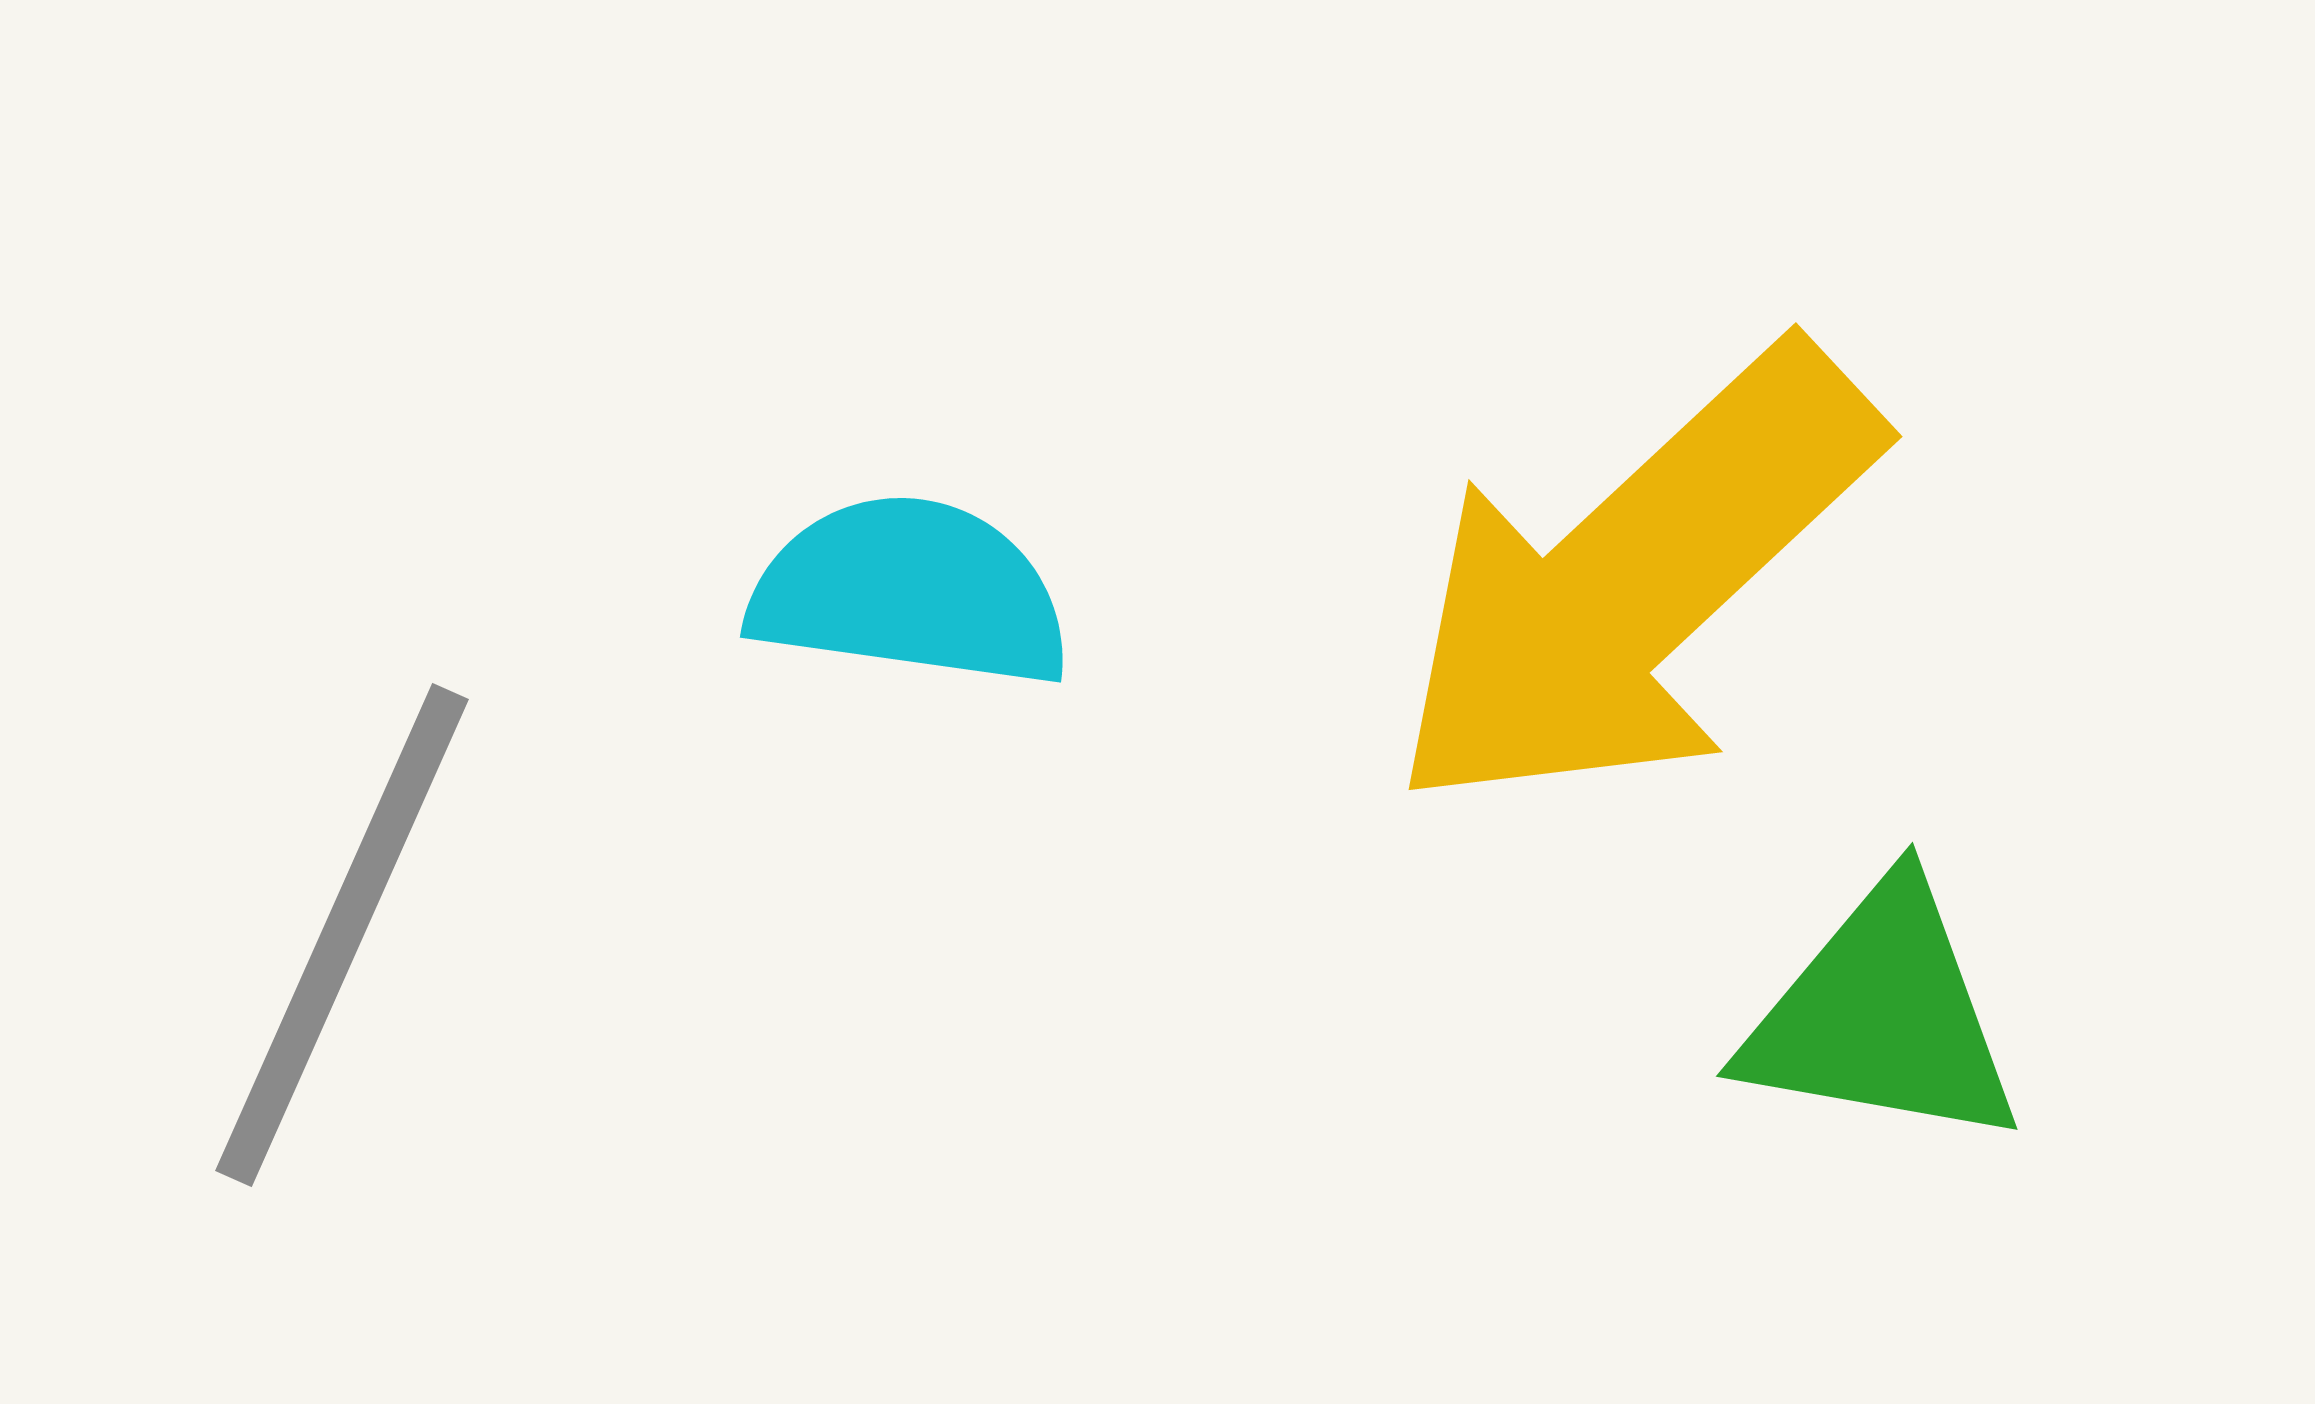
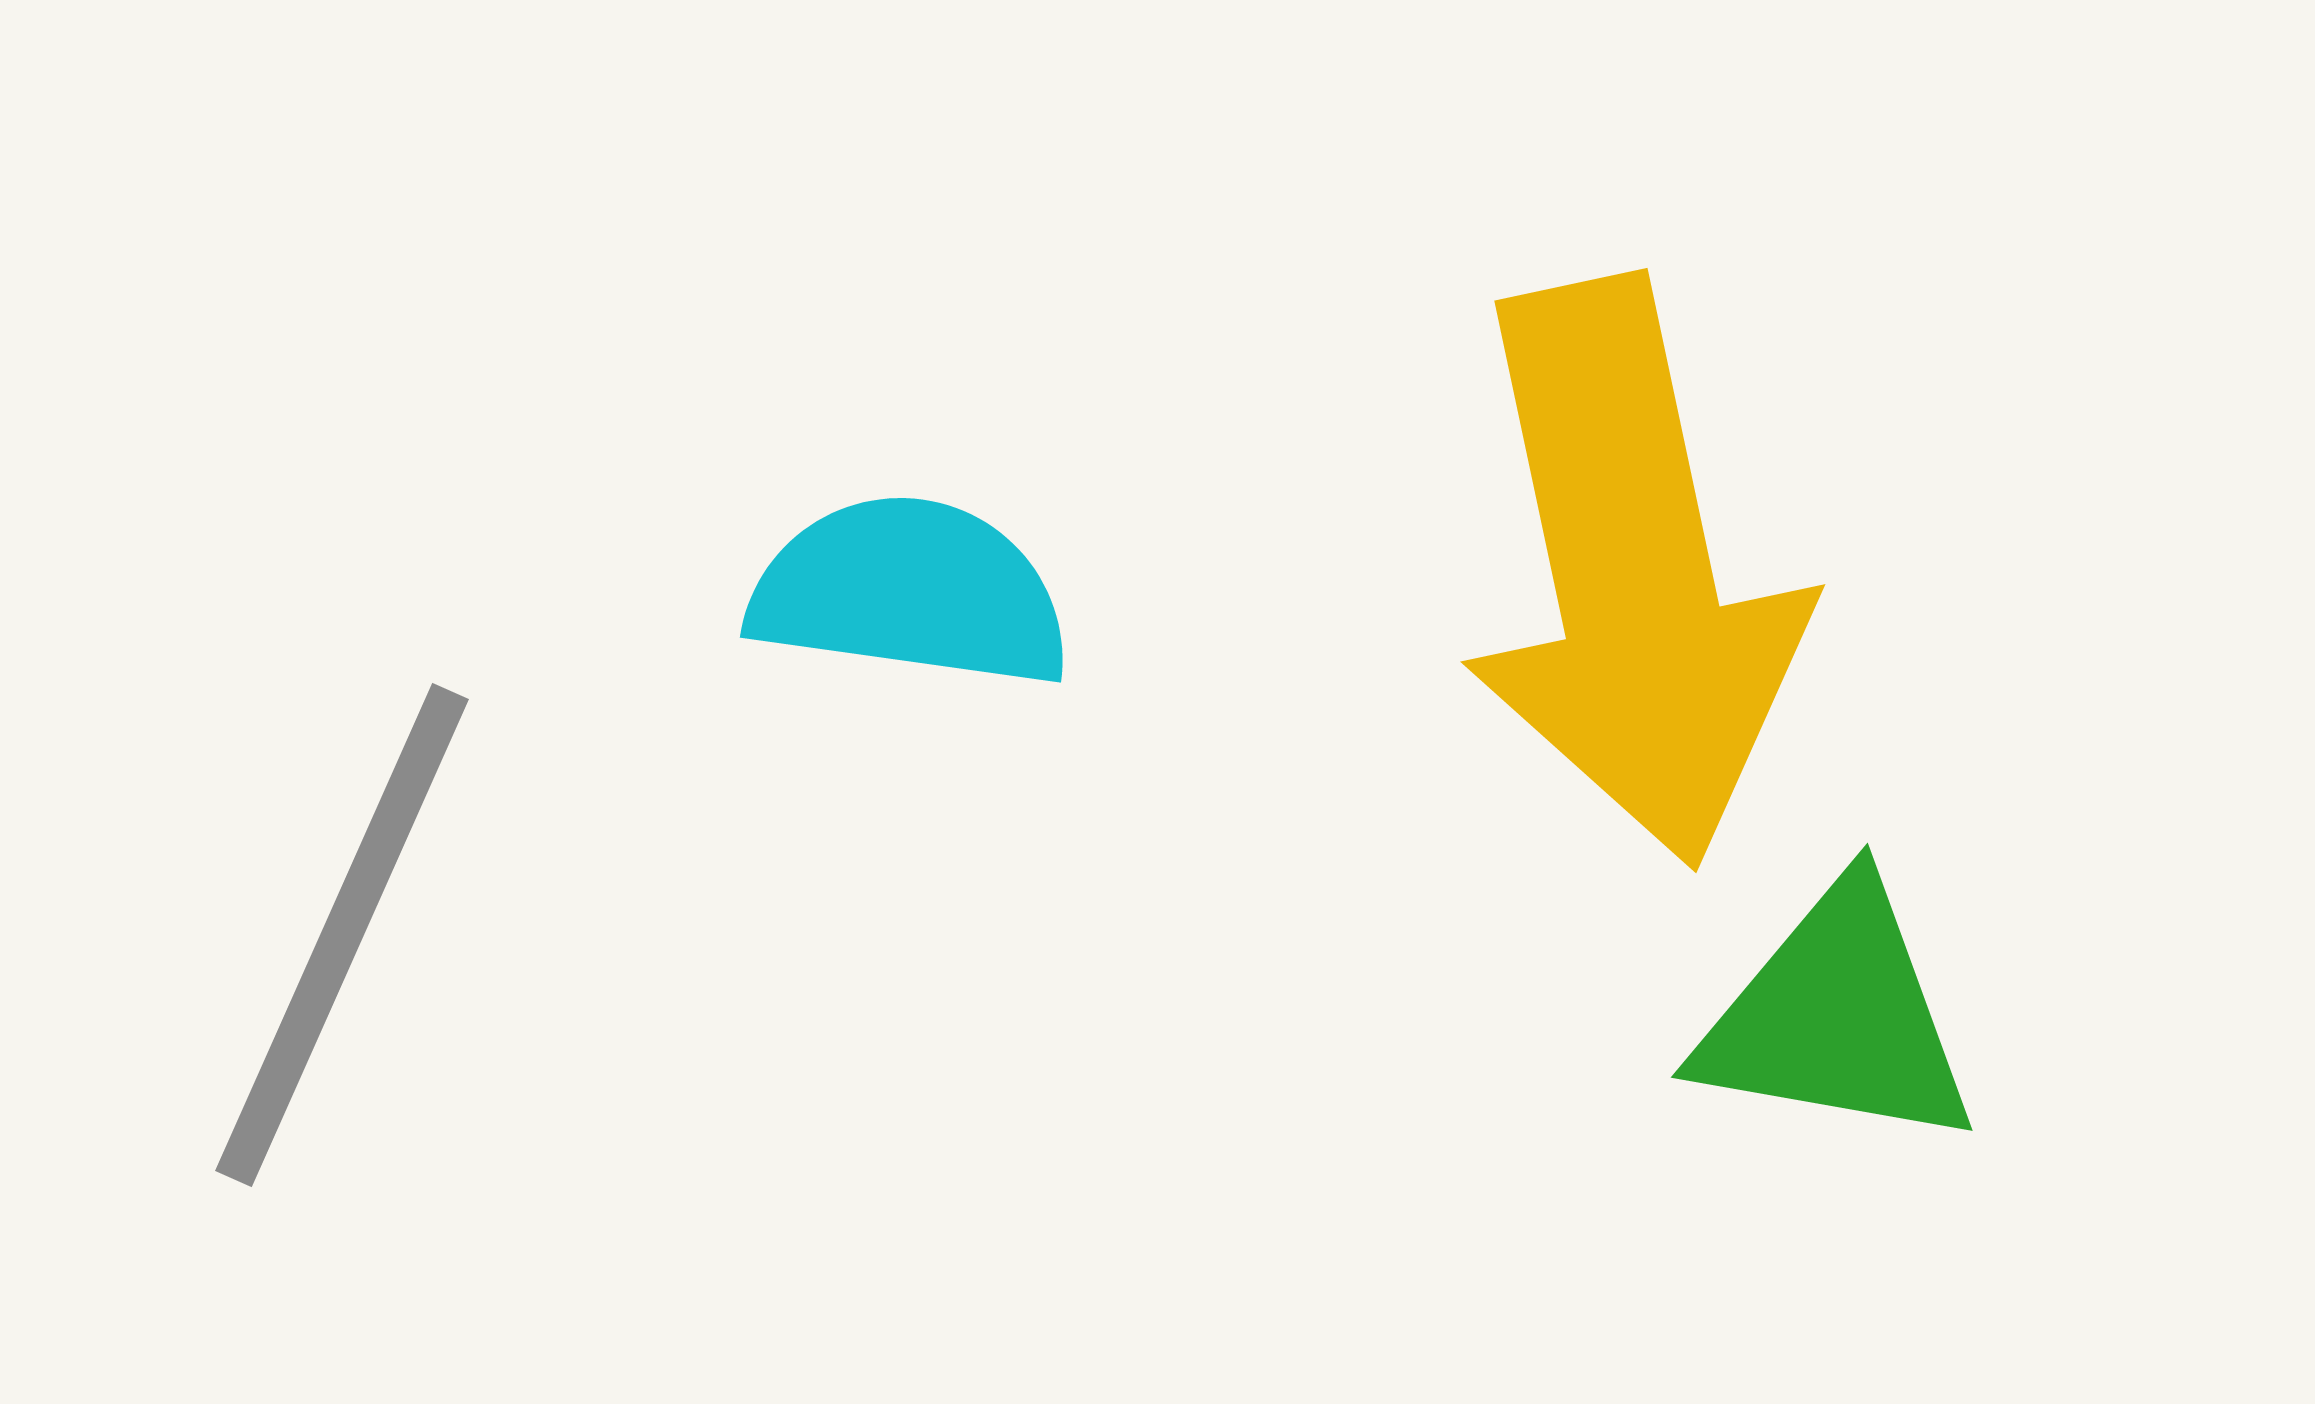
yellow arrow: moved 2 px left, 8 px up; rotated 59 degrees counterclockwise
green triangle: moved 45 px left, 1 px down
